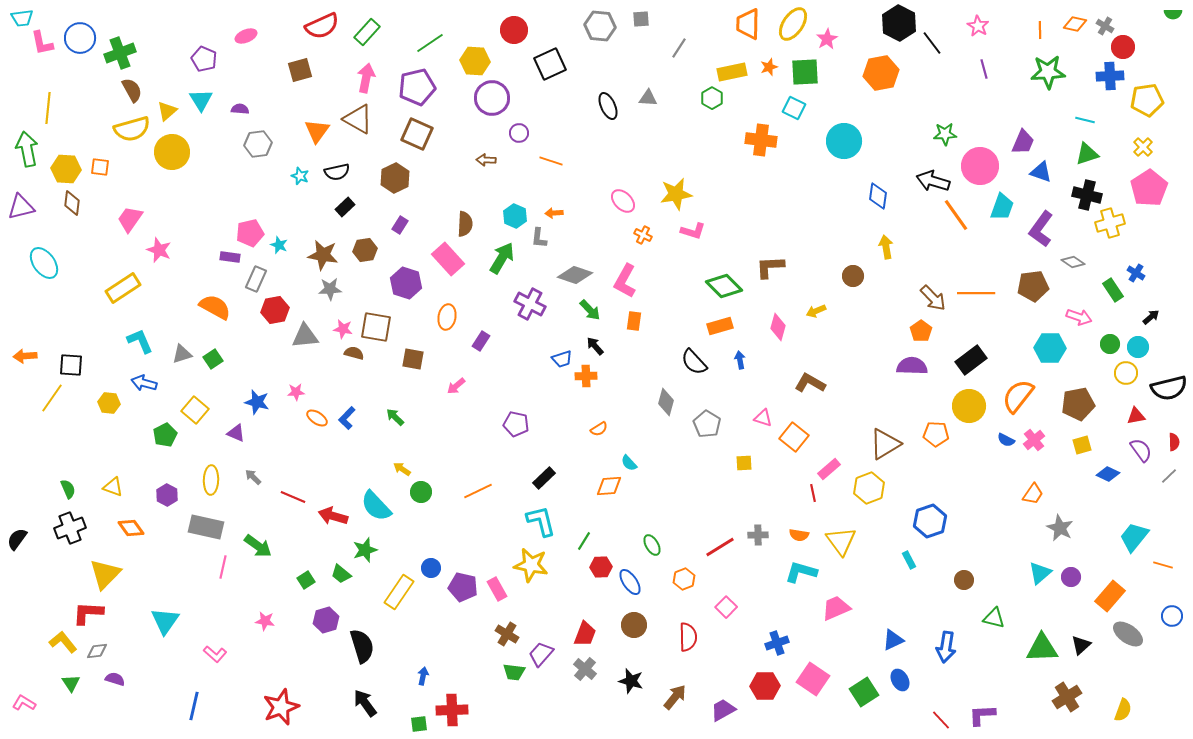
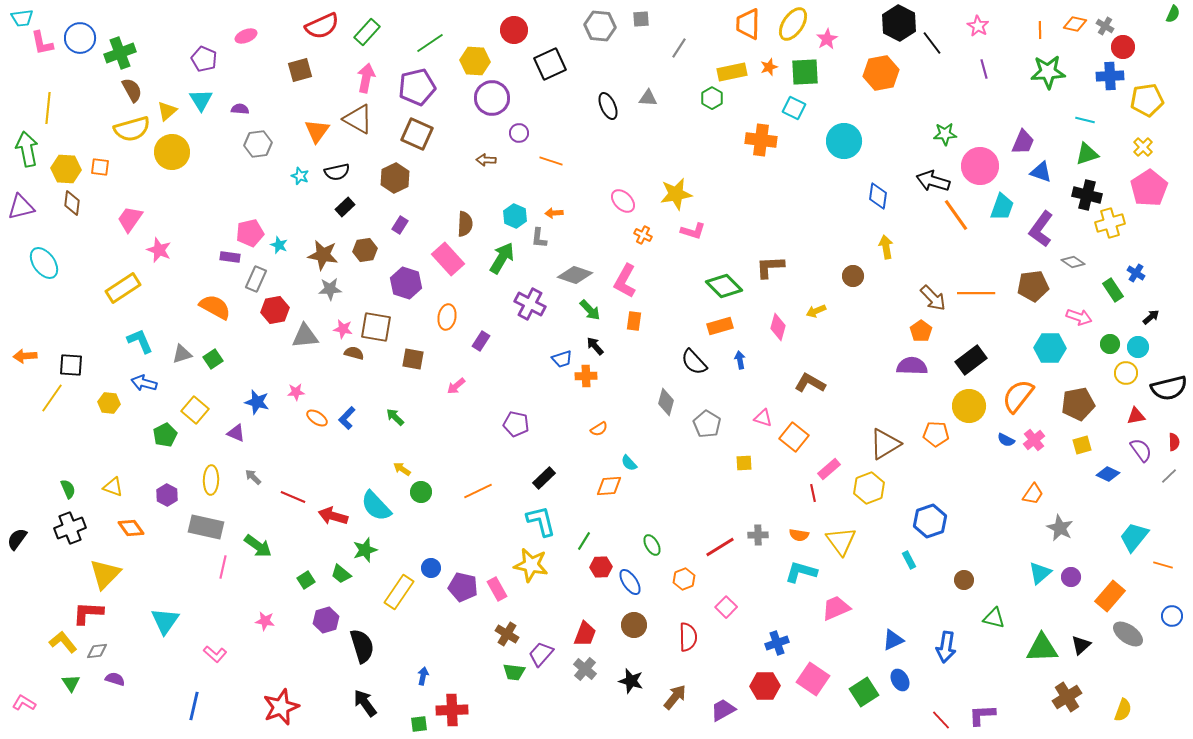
green semicircle at (1173, 14): rotated 66 degrees counterclockwise
